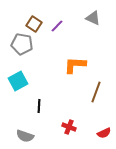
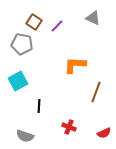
brown square: moved 2 px up
